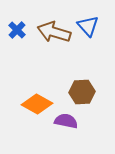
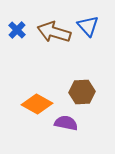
purple semicircle: moved 2 px down
